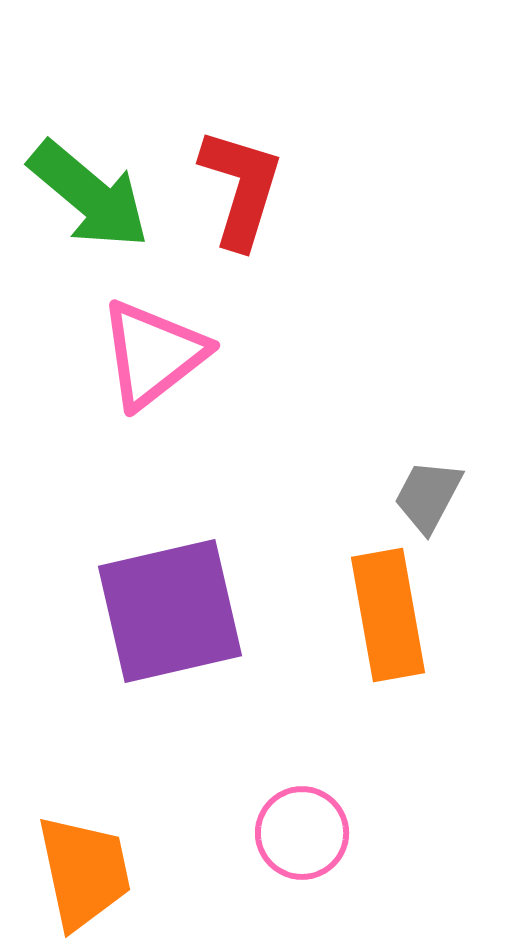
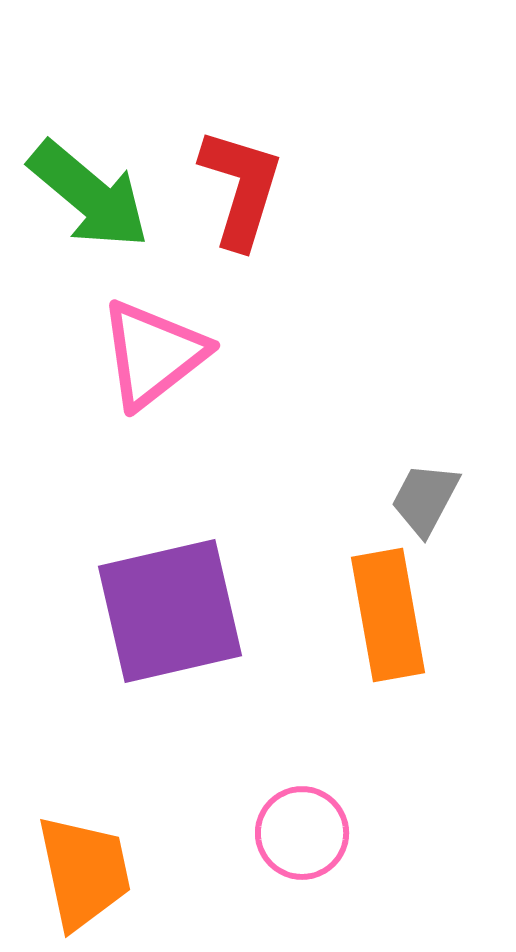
gray trapezoid: moved 3 px left, 3 px down
